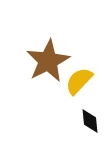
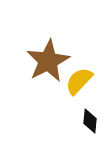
black diamond: rotated 10 degrees clockwise
